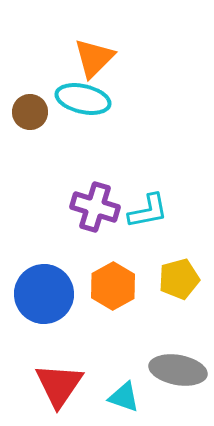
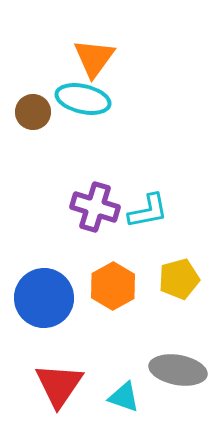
orange triangle: rotated 9 degrees counterclockwise
brown circle: moved 3 px right
blue circle: moved 4 px down
